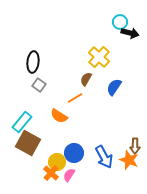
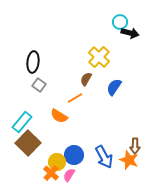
brown square: rotated 15 degrees clockwise
blue circle: moved 2 px down
